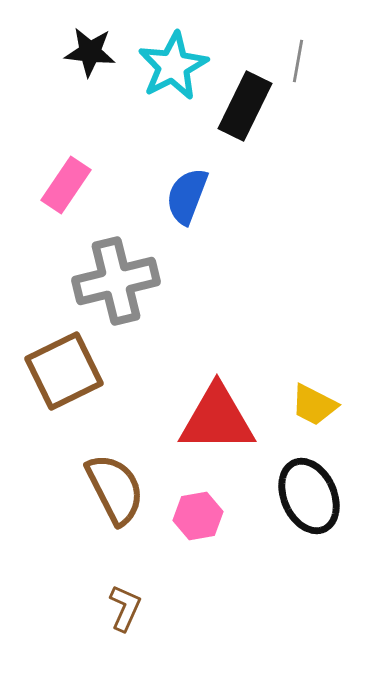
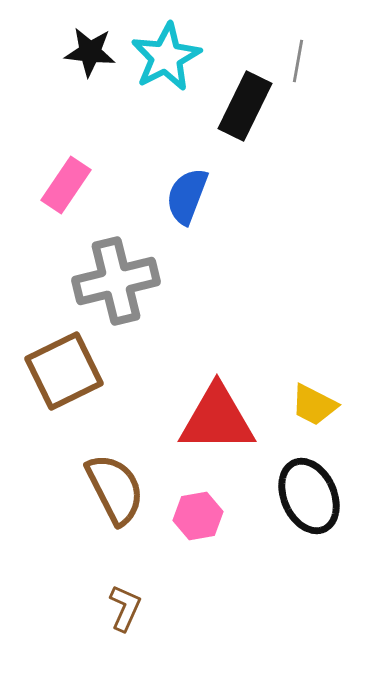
cyan star: moved 7 px left, 9 px up
